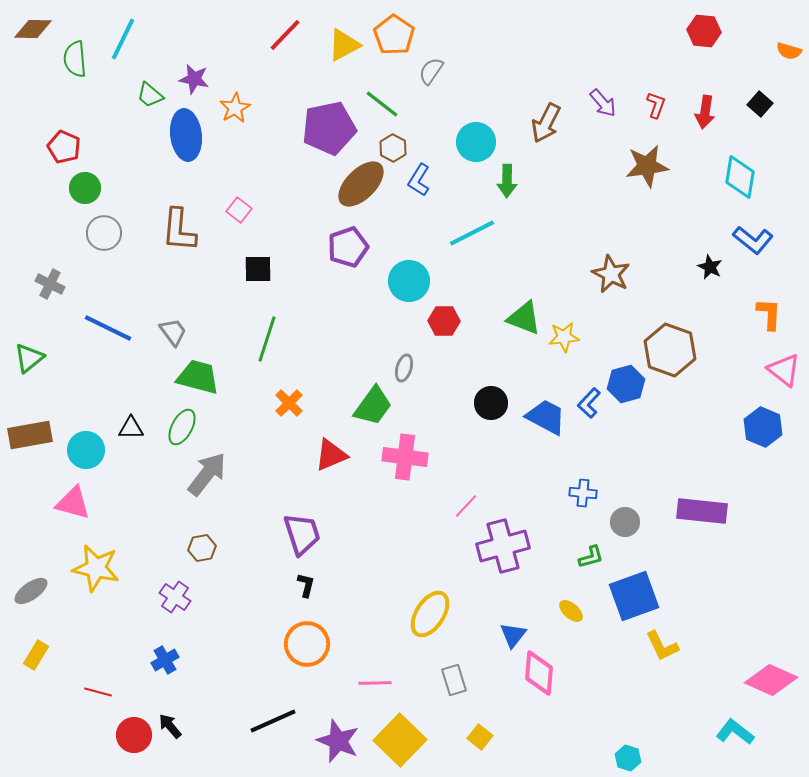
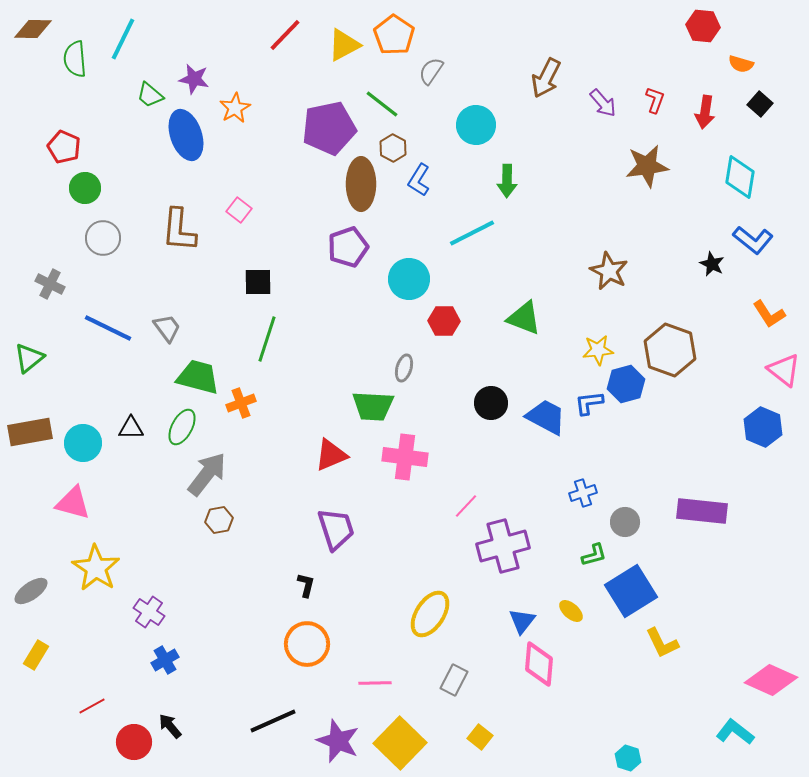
red hexagon at (704, 31): moved 1 px left, 5 px up
orange semicircle at (789, 51): moved 48 px left, 13 px down
red L-shape at (656, 105): moved 1 px left, 5 px up
brown arrow at (546, 123): moved 45 px up
blue ellipse at (186, 135): rotated 12 degrees counterclockwise
cyan circle at (476, 142): moved 17 px up
brown ellipse at (361, 184): rotated 45 degrees counterclockwise
gray circle at (104, 233): moved 1 px left, 5 px down
black star at (710, 267): moved 2 px right, 3 px up
black square at (258, 269): moved 13 px down
brown star at (611, 274): moved 2 px left, 3 px up
cyan circle at (409, 281): moved 2 px up
orange L-shape at (769, 314): rotated 144 degrees clockwise
gray trapezoid at (173, 332): moved 6 px left, 4 px up
yellow star at (564, 337): moved 34 px right, 13 px down
orange cross at (289, 403): moved 48 px left; rotated 24 degrees clockwise
blue L-shape at (589, 403): rotated 40 degrees clockwise
green trapezoid at (373, 406): rotated 57 degrees clockwise
brown rectangle at (30, 435): moved 3 px up
cyan circle at (86, 450): moved 3 px left, 7 px up
blue cross at (583, 493): rotated 24 degrees counterclockwise
purple trapezoid at (302, 534): moved 34 px right, 5 px up
brown hexagon at (202, 548): moved 17 px right, 28 px up
green L-shape at (591, 557): moved 3 px right, 2 px up
yellow star at (96, 568): rotated 21 degrees clockwise
blue square at (634, 596): moved 3 px left, 5 px up; rotated 12 degrees counterclockwise
purple cross at (175, 597): moved 26 px left, 15 px down
blue triangle at (513, 635): moved 9 px right, 14 px up
yellow L-shape at (662, 646): moved 3 px up
pink diamond at (539, 673): moved 9 px up
gray rectangle at (454, 680): rotated 44 degrees clockwise
red line at (98, 692): moved 6 px left, 14 px down; rotated 44 degrees counterclockwise
red circle at (134, 735): moved 7 px down
yellow square at (400, 740): moved 3 px down
